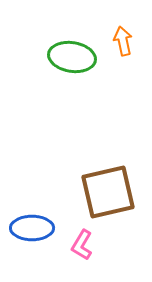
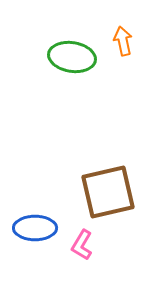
blue ellipse: moved 3 px right
